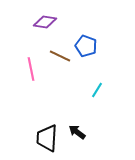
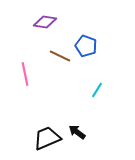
pink line: moved 6 px left, 5 px down
black trapezoid: rotated 64 degrees clockwise
